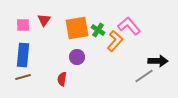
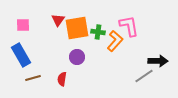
red triangle: moved 14 px right
pink L-shape: rotated 30 degrees clockwise
green cross: moved 2 px down; rotated 24 degrees counterclockwise
blue rectangle: moved 2 px left; rotated 35 degrees counterclockwise
brown line: moved 10 px right, 1 px down
